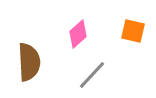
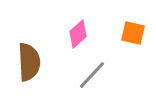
orange square: moved 2 px down
